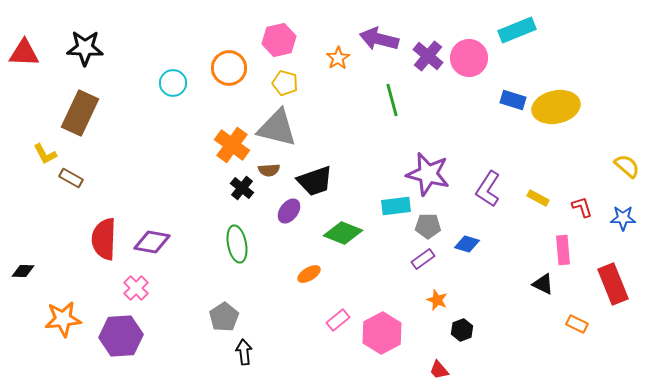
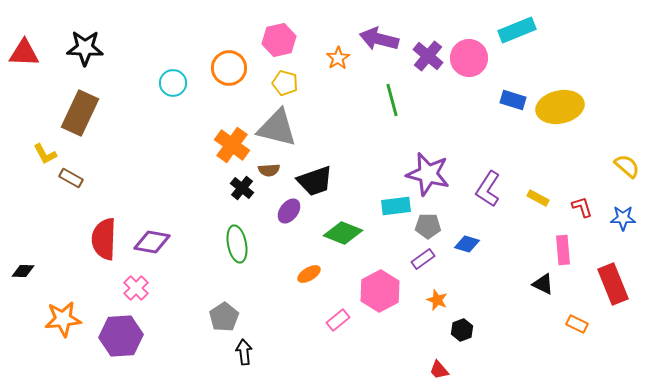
yellow ellipse at (556, 107): moved 4 px right
pink hexagon at (382, 333): moved 2 px left, 42 px up
